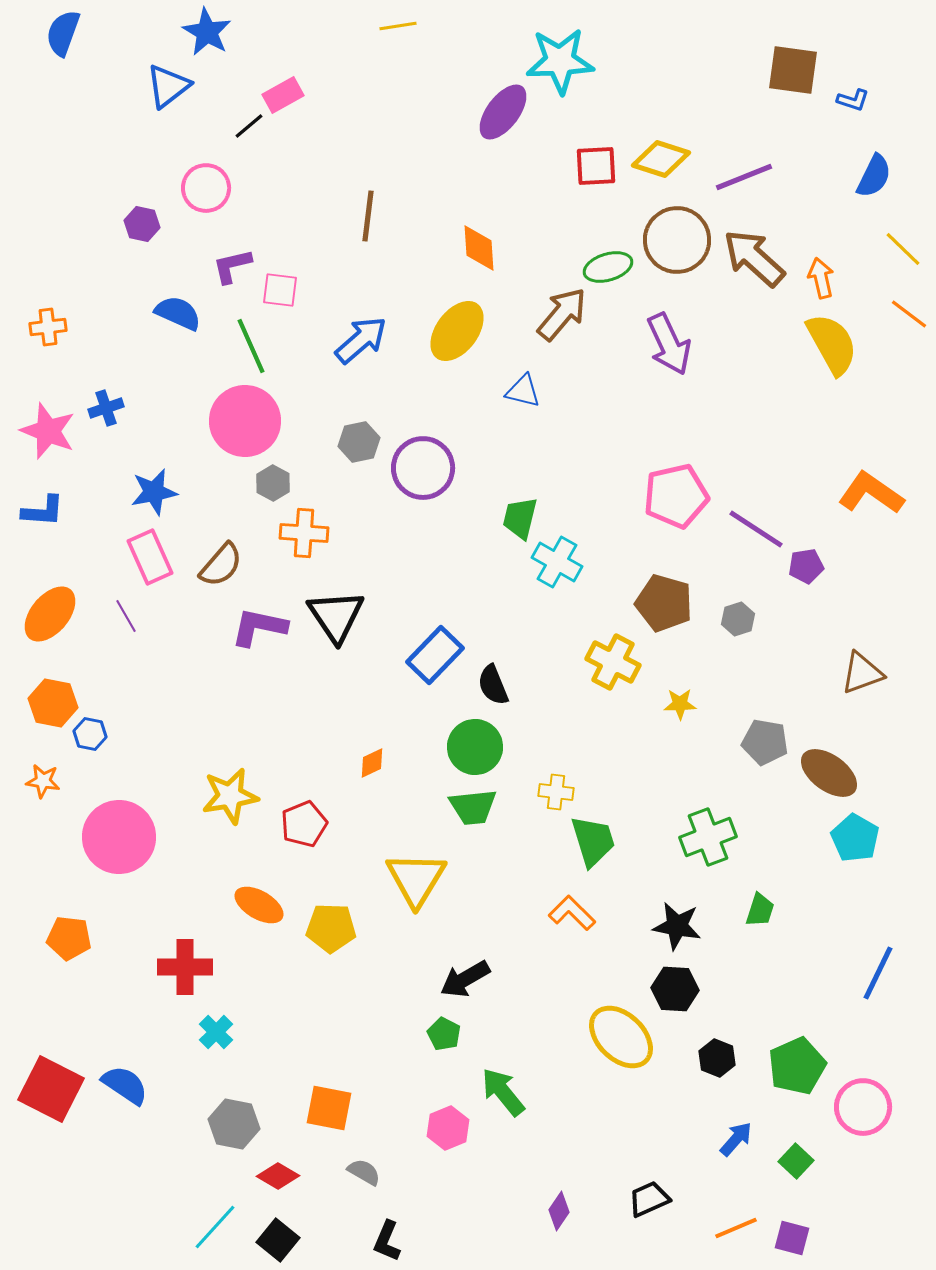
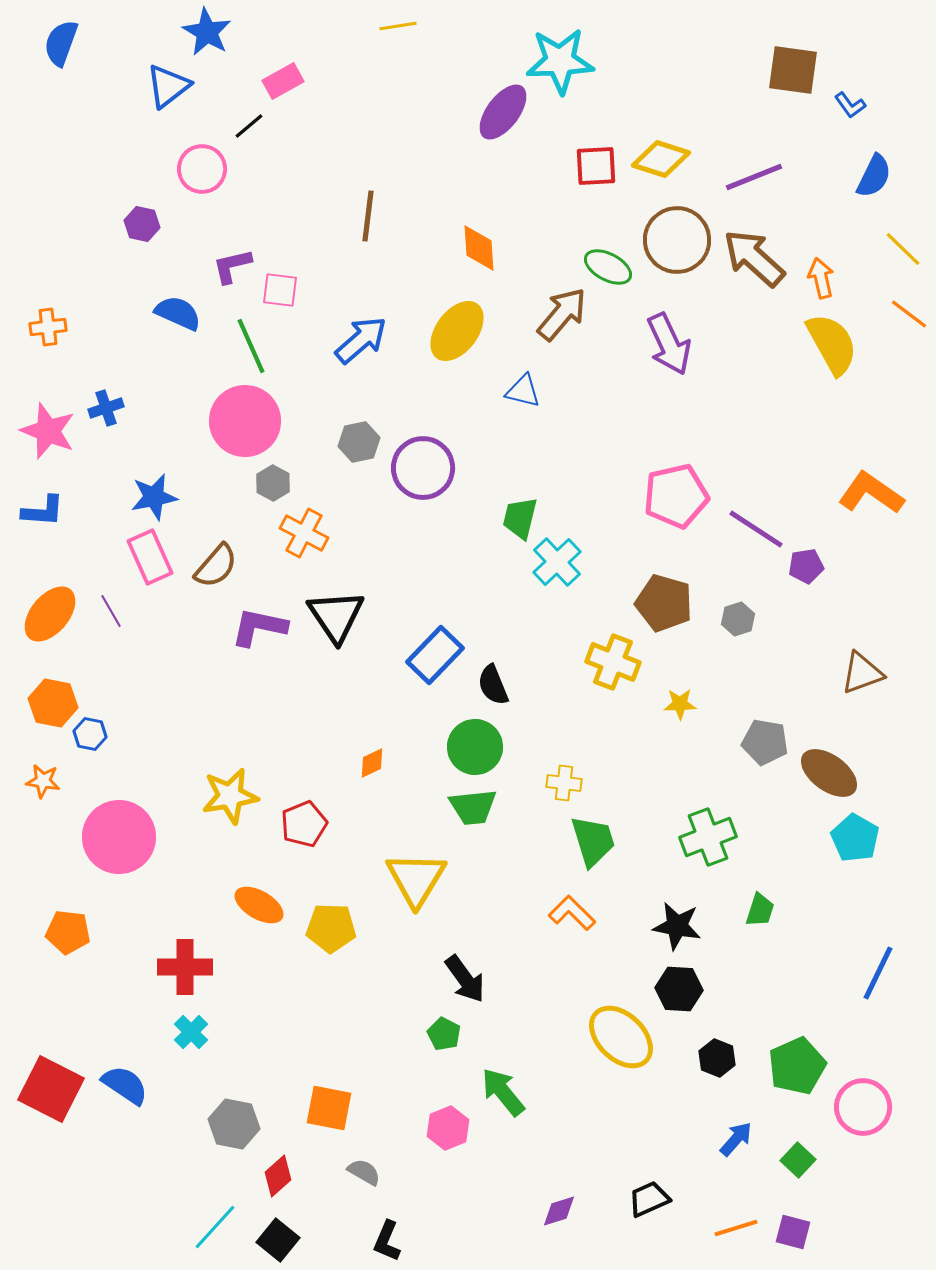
blue semicircle at (63, 33): moved 2 px left, 10 px down
pink rectangle at (283, 95): moved 14 px up
blue L-shape at (853, 100): moved 3 px left, 5 px down; rotated 36 degrees clockwise
purple line at (744, 177): moved 10 px right
pink circle at (206, 188): moved 4 px left, 19 px up
green ellipse at (608, 267): rotated 45 degrees clockwise
blue star at (154, 492): moved 5 px down
orange cross at (304, 533): rotated 24 degrees clockwise
cyan cross at (557, 562): rotated 18 degrees clockwise
brown semicircle at (221, 565): moved 5 px left, 1 px down
purple line at (126, 616): moved 15 px left, 5 px up
yellow cross at (613, 662): rotated 6 degrees counterclockwise
yellow cross at (556, 792): moved 8 px right, 9 px up
orange pentagon at (69, 938): moved 1 px left, 6 px up
black arrow at (465, 979): rotated 96 degrees counterclockwise
black hexagon at (675, 989): moved 4 px right
cyan cross at (216, 1032): moved 25 px left
green square at (796, 1161): moved 2 px right, 1 px up
red diamond at (278, 1176): rotated 72 degrees counterclockwise
purple diamond at (559, 1211): rotated 39 degrees clockwise
orange line at (736, 1228): rotated 6 degrees clockwise
purple square at (792, 1238): moved 1 px right, 6 px up
